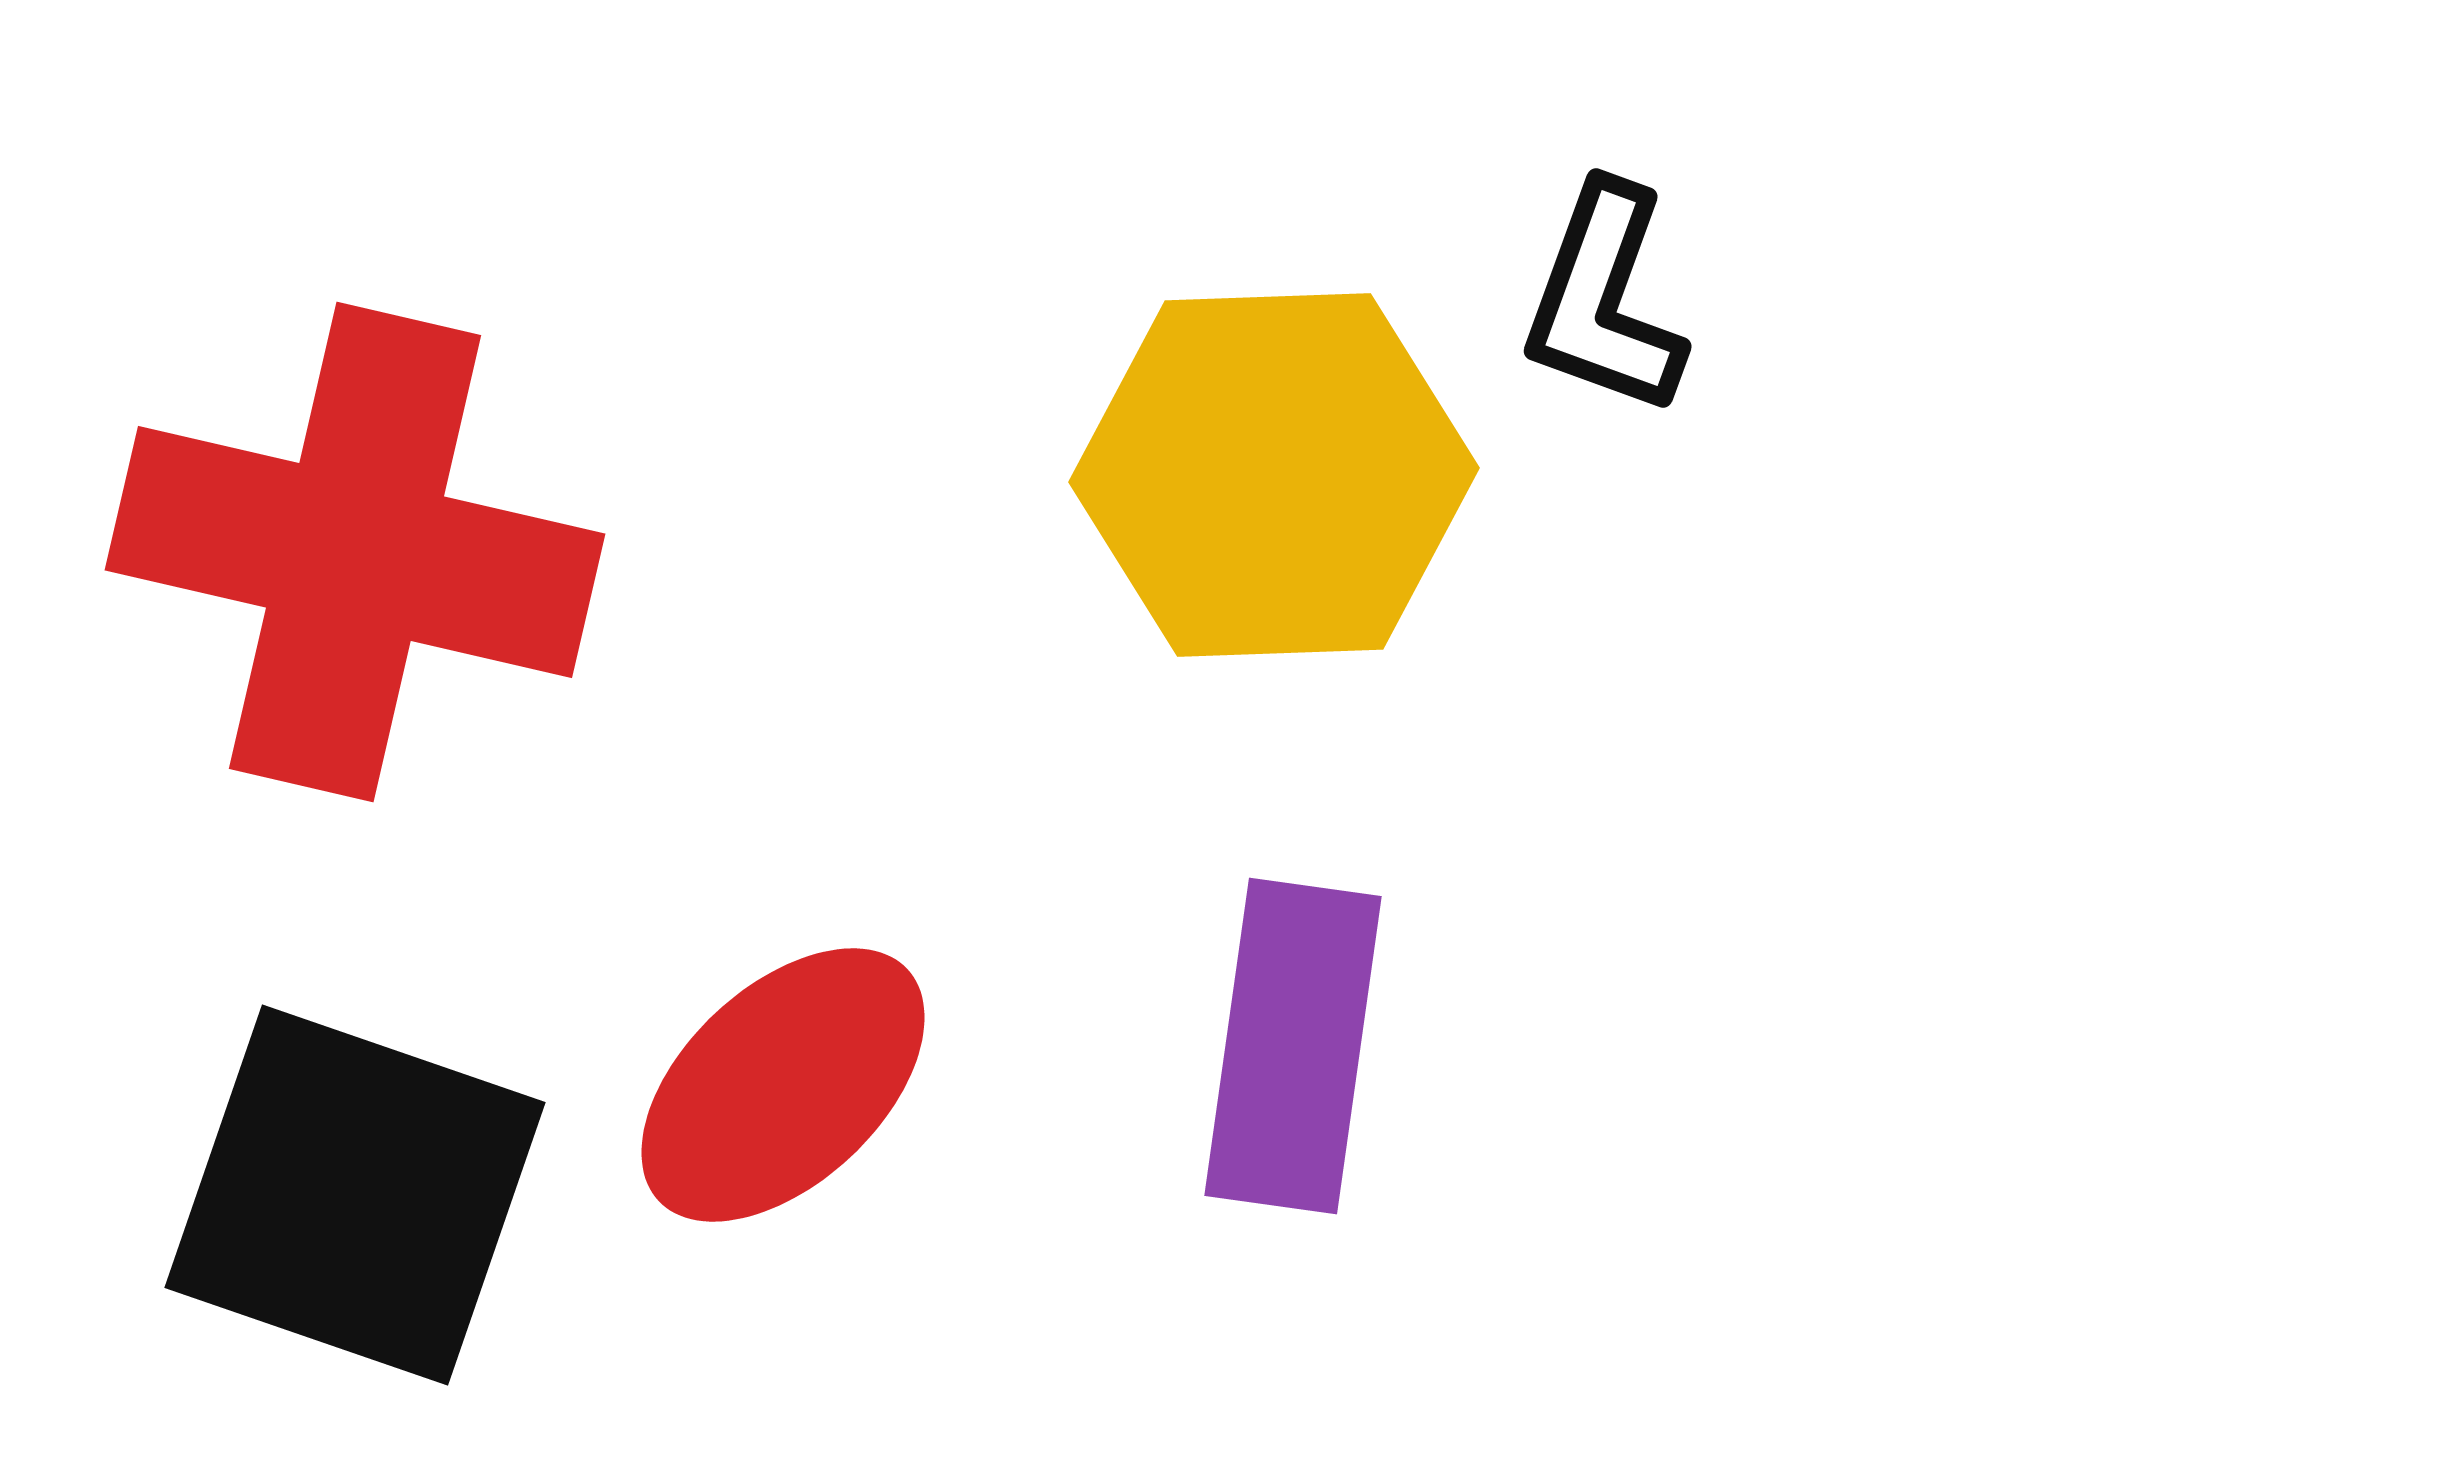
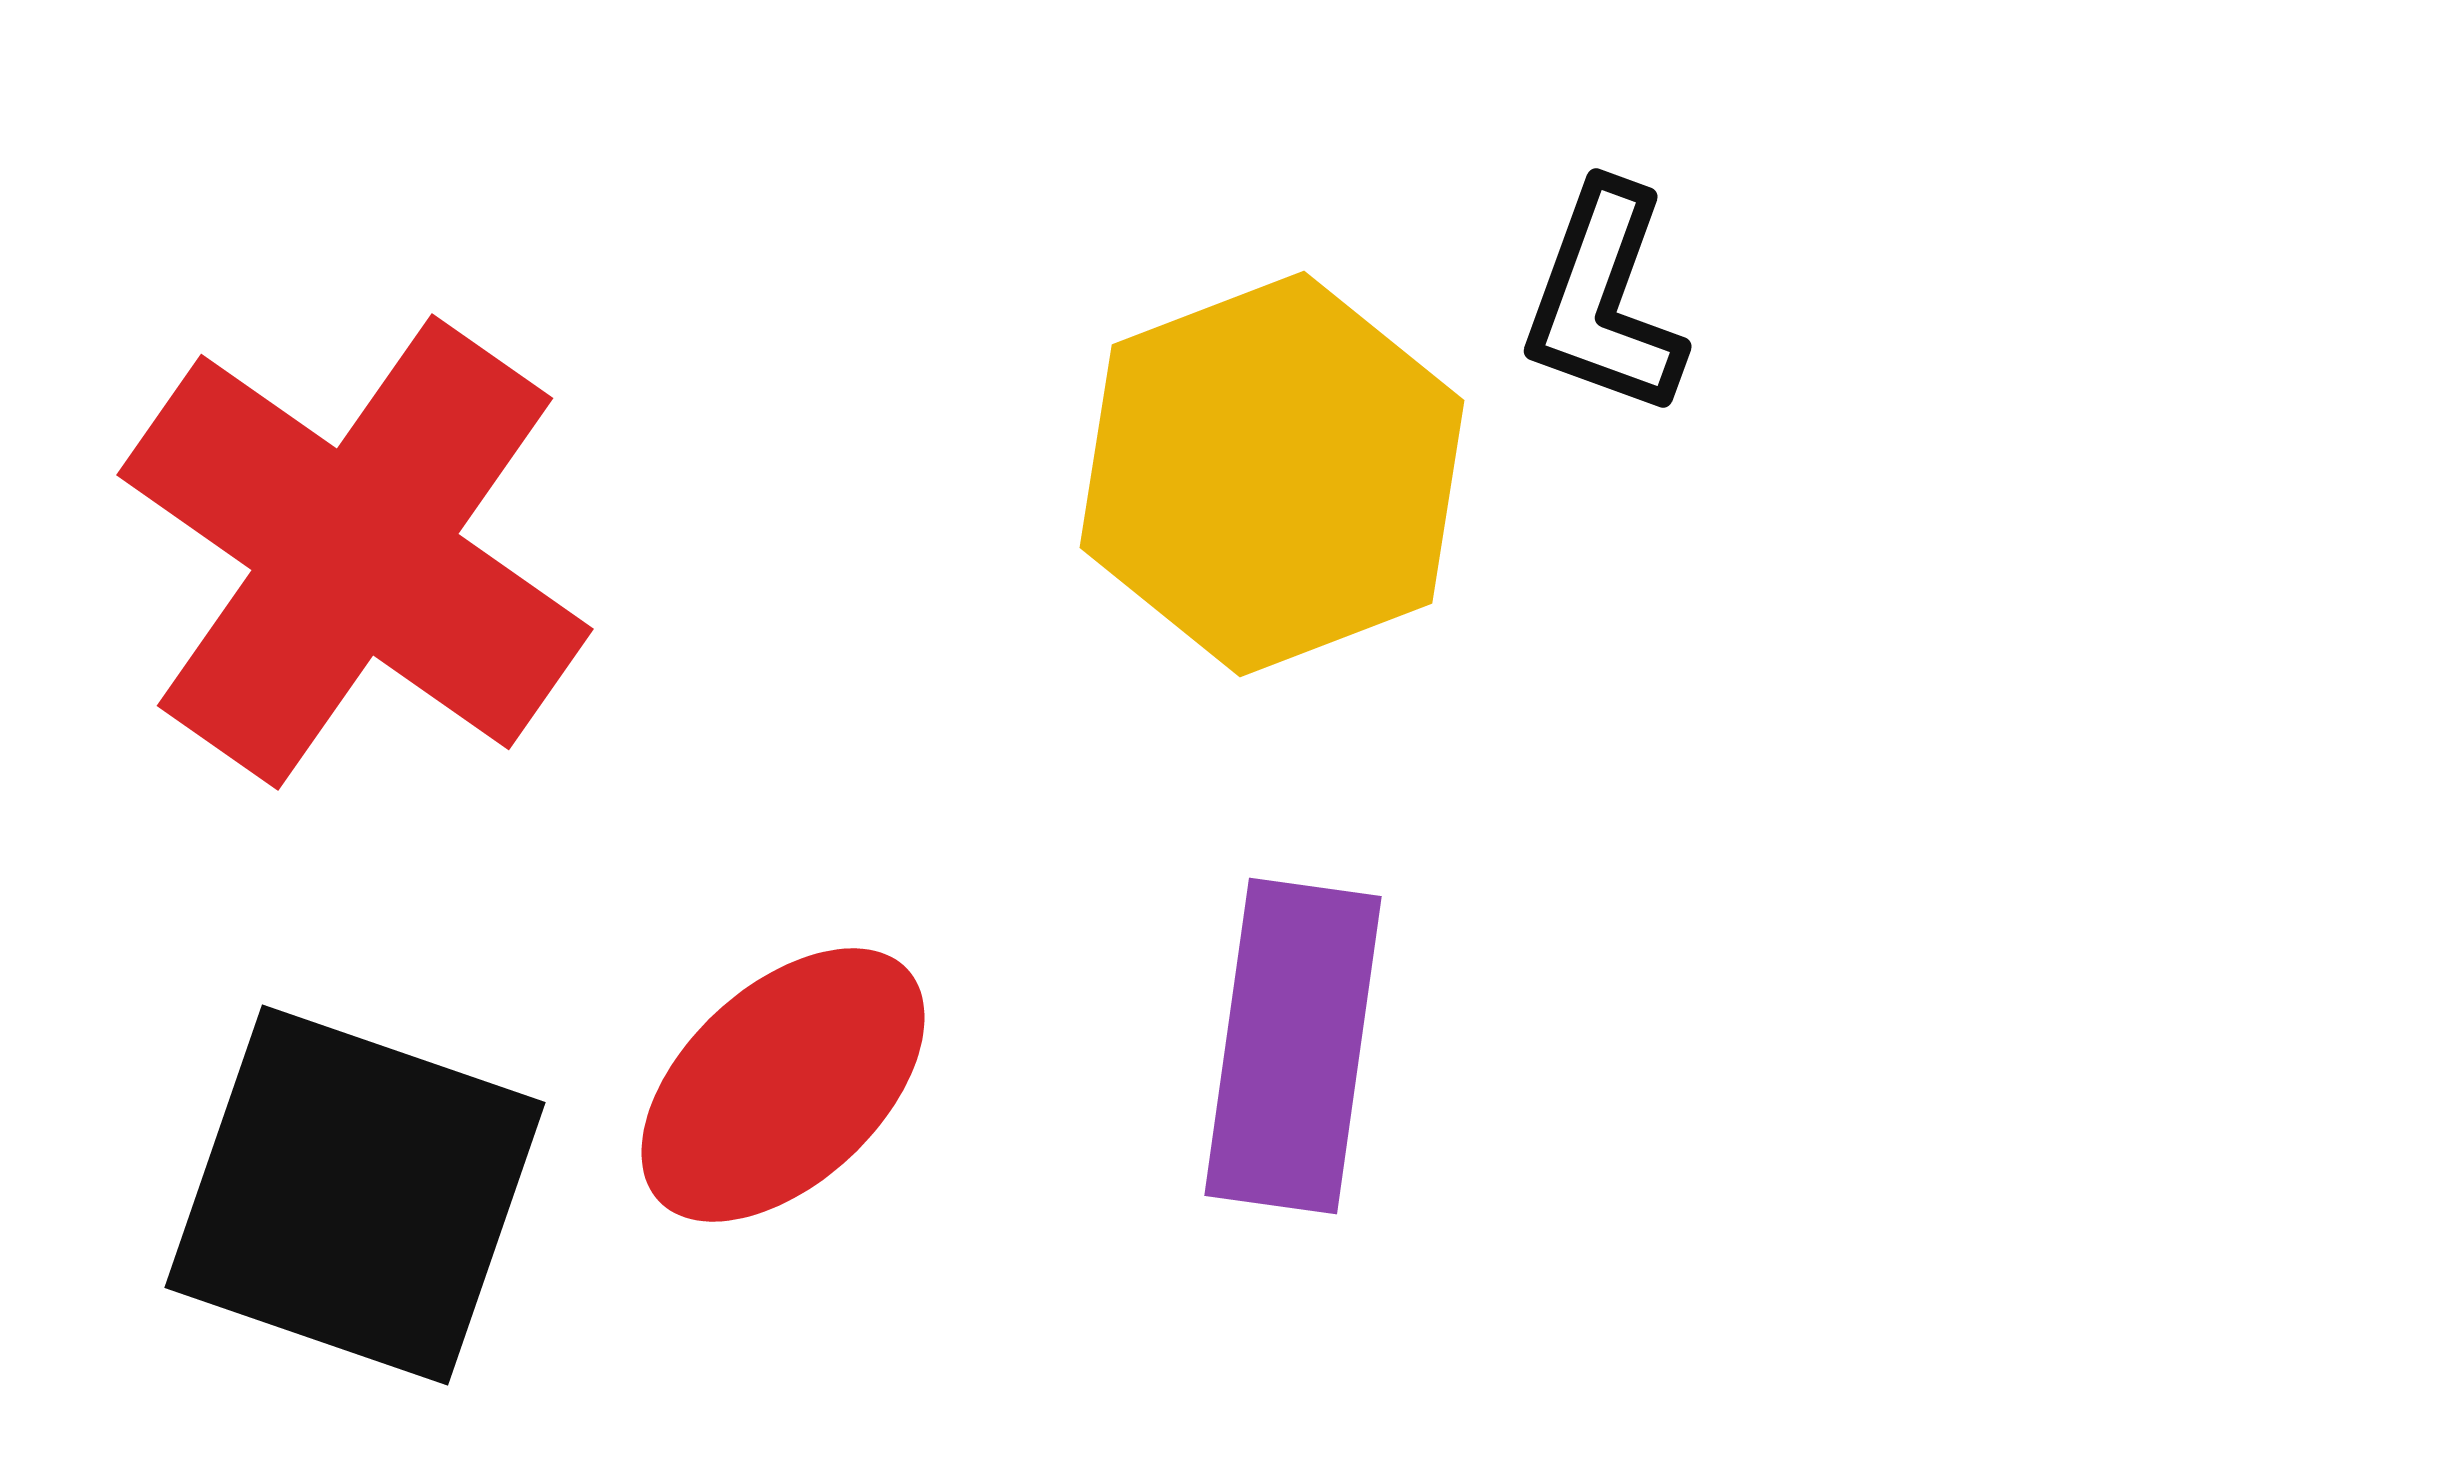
yellow hexagon: moved 2 px left, 1 px up; rotated 19 degrees counterclockwise
red cross: rotated 22 degrees clockwise
